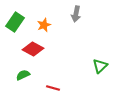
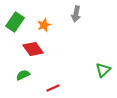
red diamond: rotated 25 degrees clockwise
green triangle: moved 3 px right, 4 px down
red line: rotated 40 degrees counterclockwise
